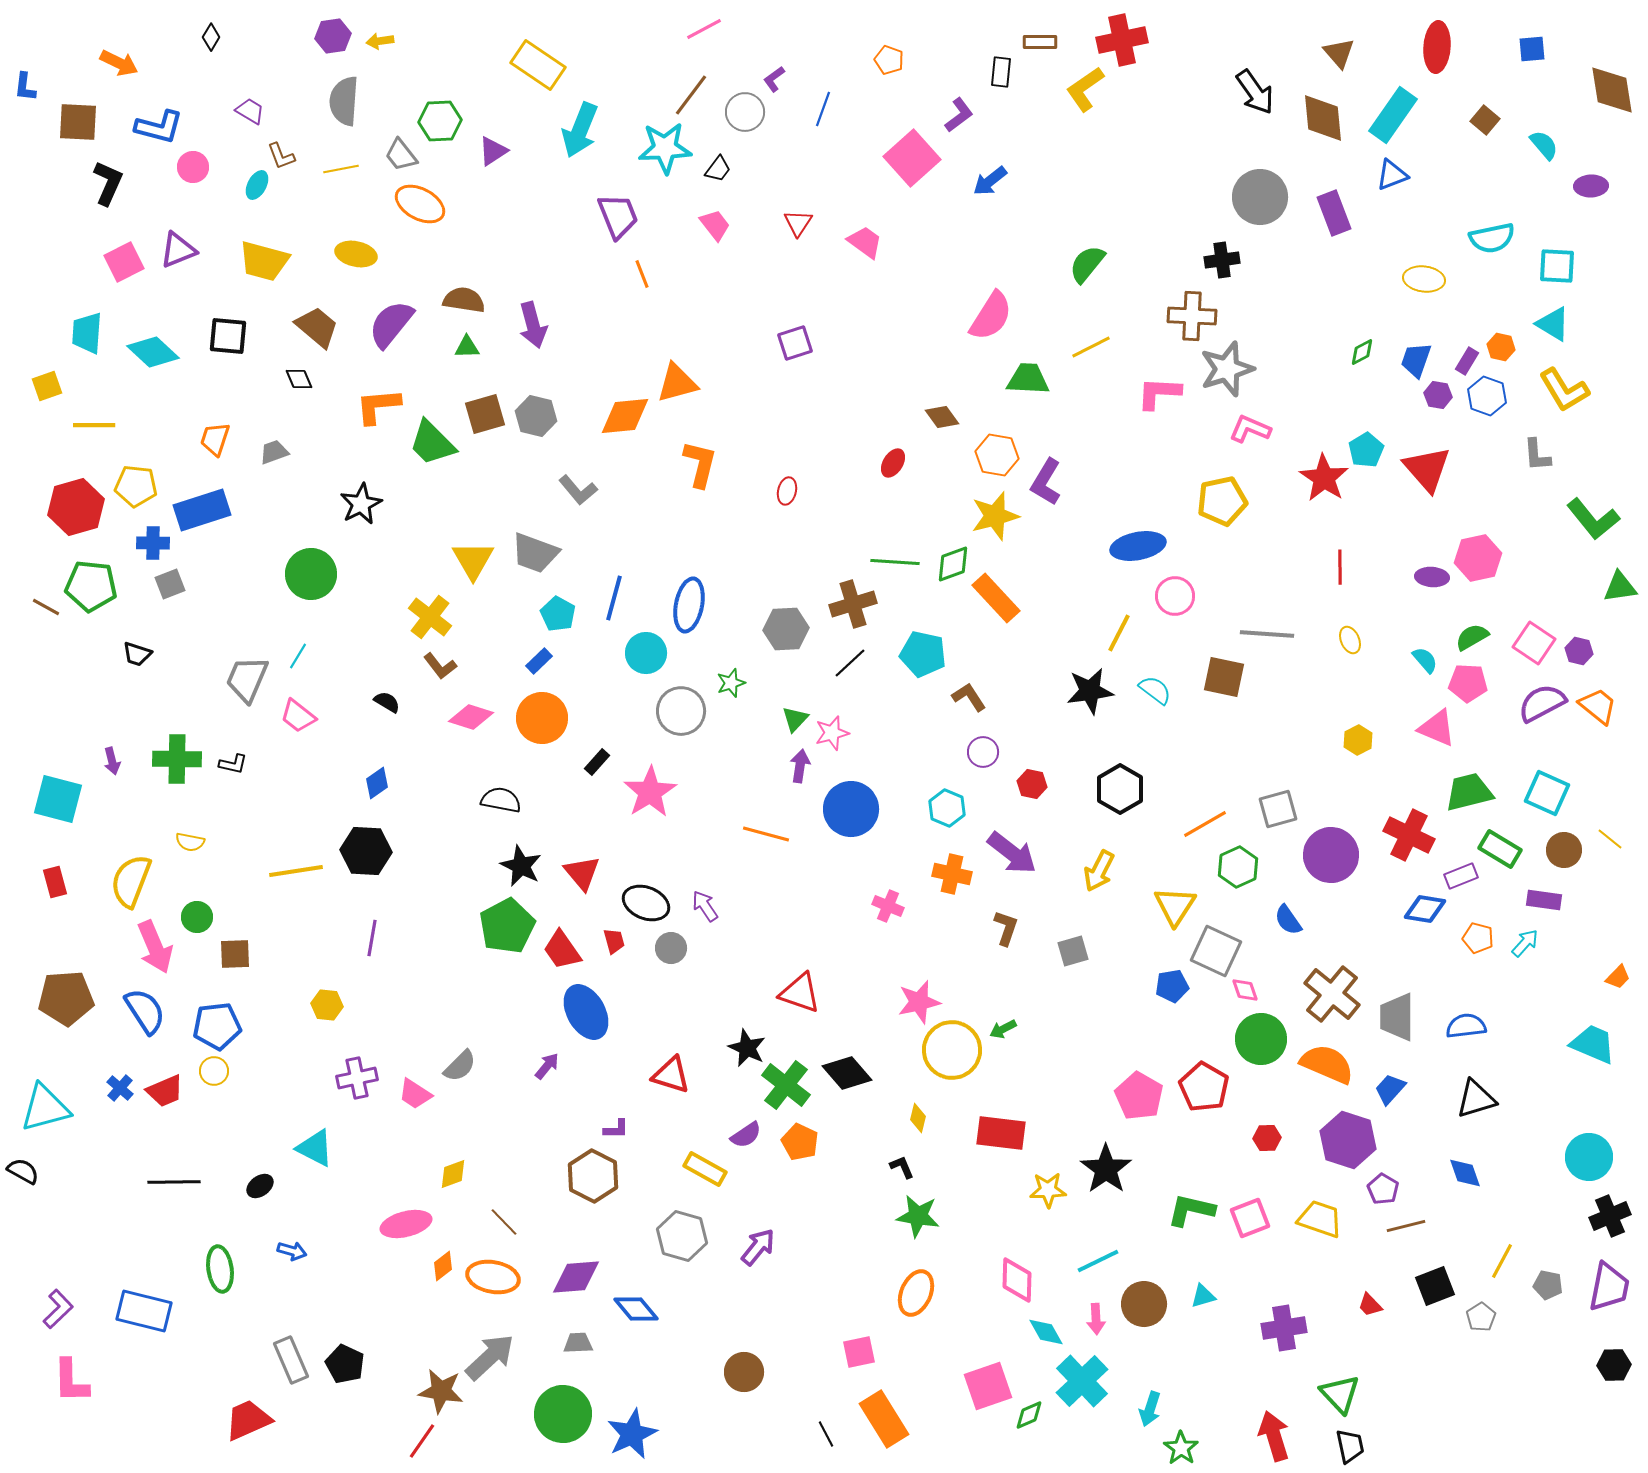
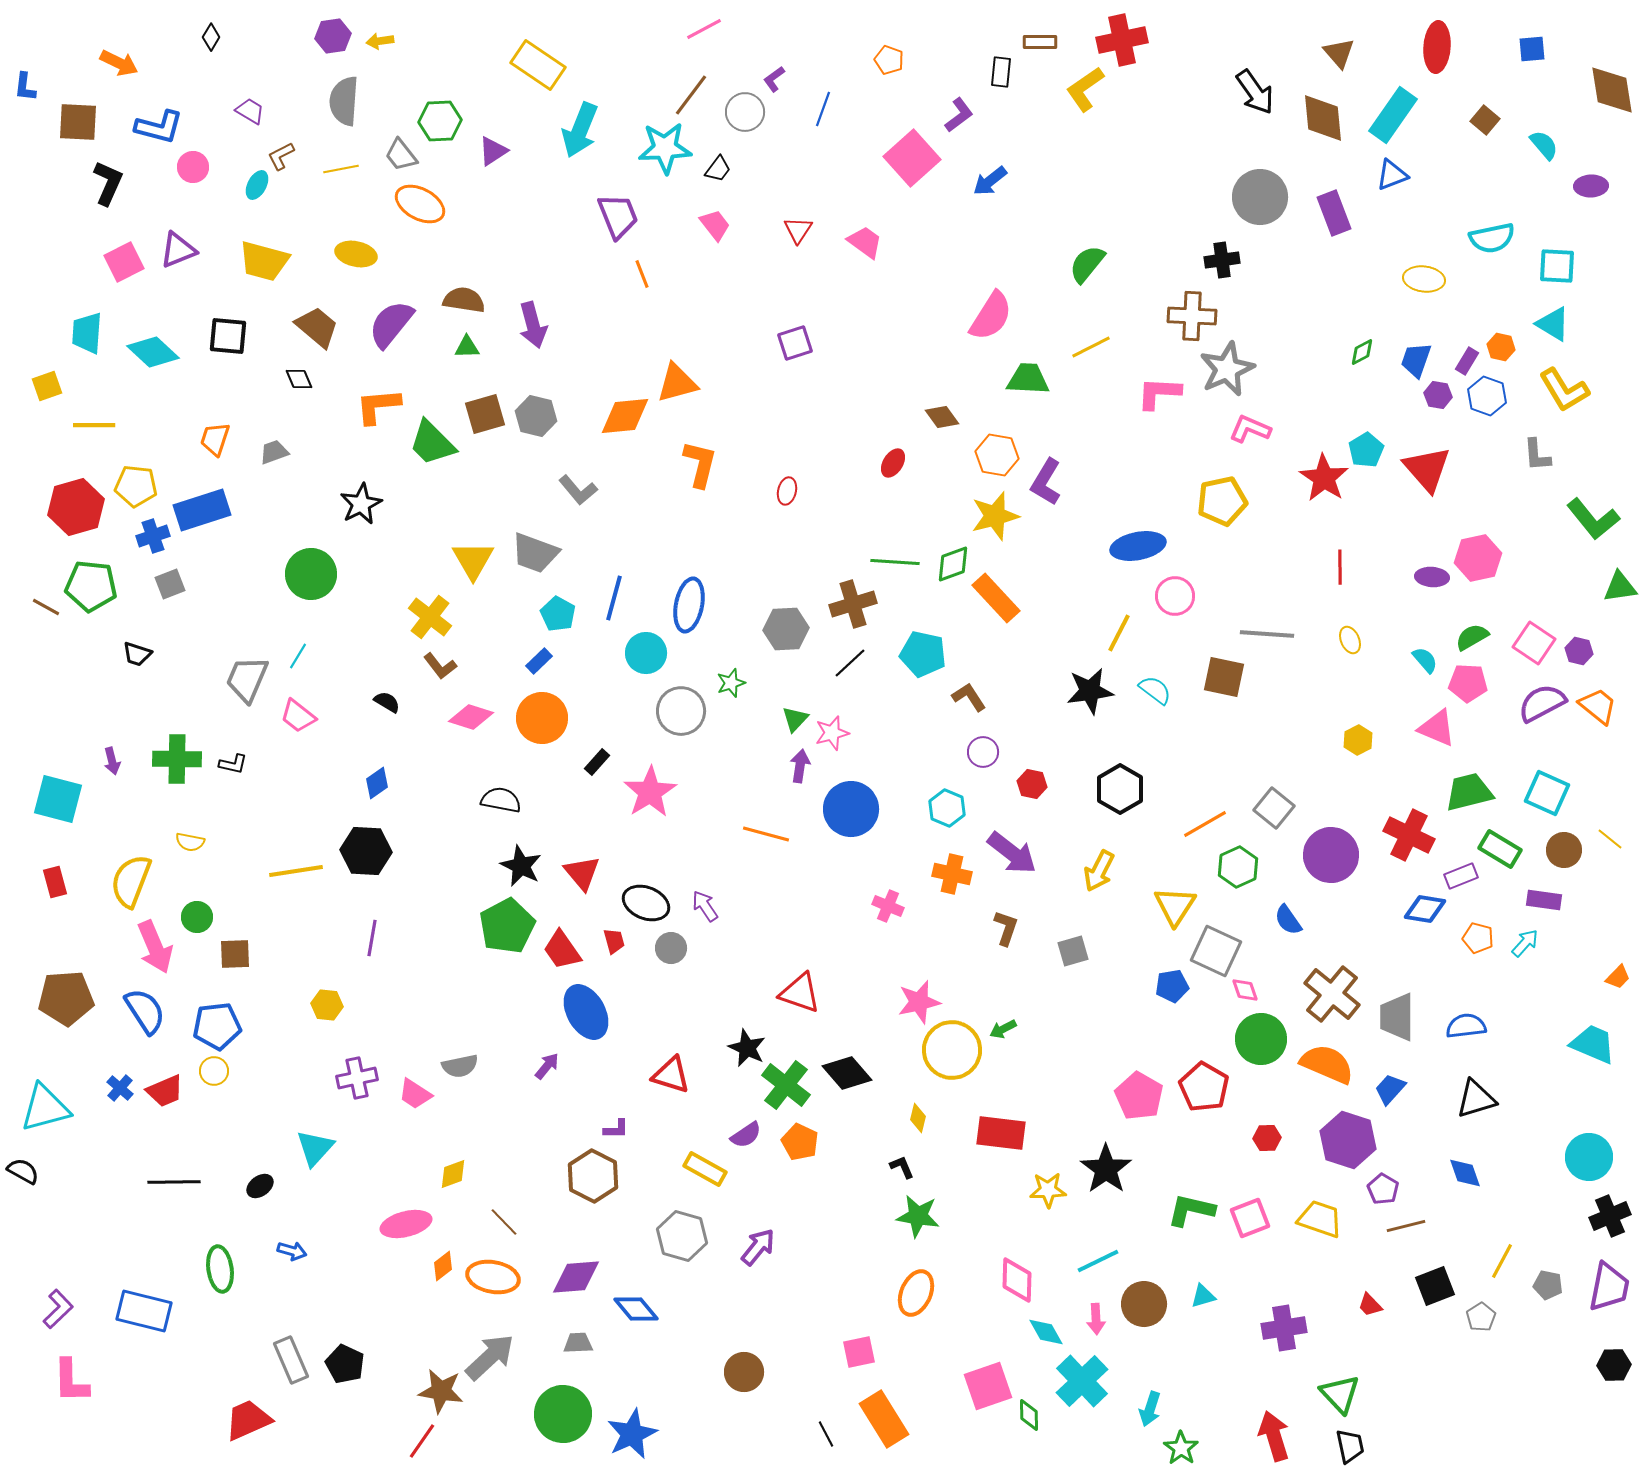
brown L-shape at (281, 156): rotated 84 degrees clockwise
red triangle at (798, 223): moved 7 px down
gray star at (1227, 369): rotated 6 degrees counterclockwise
blue cross at (153, 543): moved 7 px up; rotated 20 degrees counterclockwise
gray square at (1278, 809): moved 4 px left, 1 px up; rotated 36 degrees counterclockwise
gray semicircle at (460, 1066): rotated 33 degrees clockwise
cyan triangle at (315, 1148): rotated 45 degrees clockwise
green diamond at (1029, 1415): rotated 68 degrees counterclockwise
